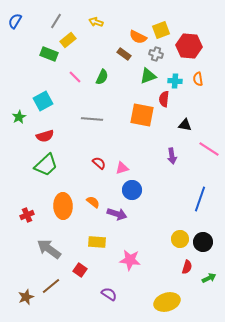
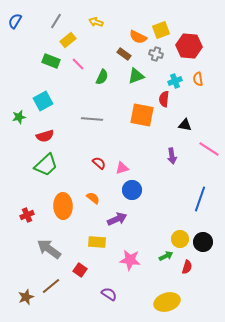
green rectangle at (49, 54): moved 2 px right, 7 px down
green triangle at (148, 76): moved 12 px left
pink line at (75, 77): moved 3 px right, 13 px up
cyan cross at (175, 81): rotated 24 degrees counterclockwise
green star at (19, 117): rotated 16 degrees clockwise
orange semicircle at (93, 202): moved 4 px up
purple arrow at (117, 214): moved 5 px down; rotated 42 degrees counterclockwise
green arrow at (209, 278): moved 43 px left, 22 px up
